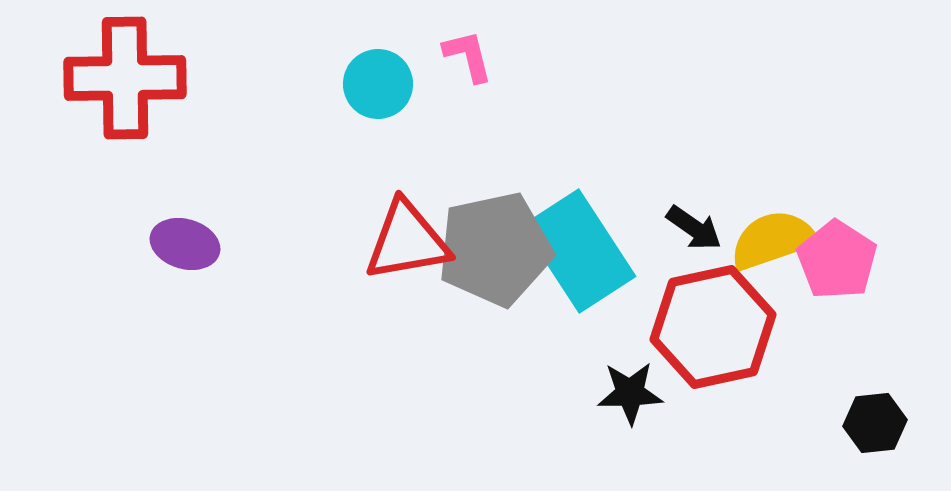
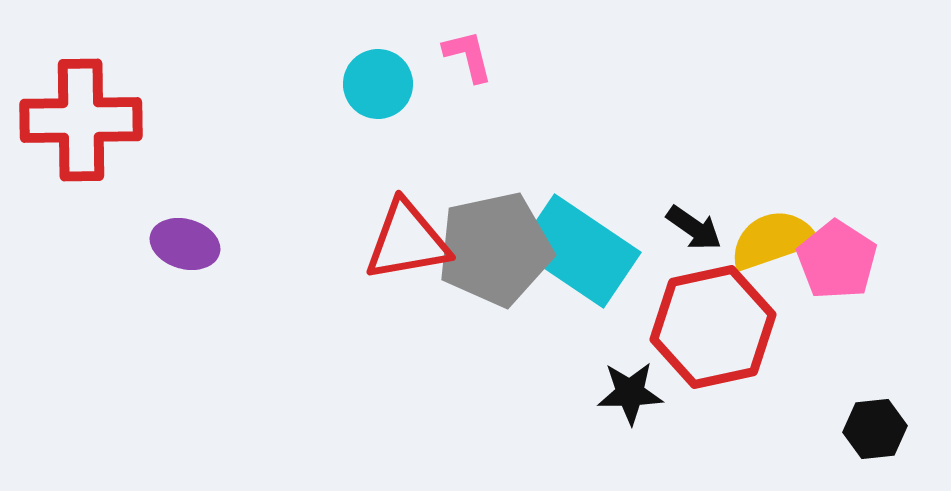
red cross: moved 44 px left, 42 px down
cyan rectangle: rotated 23 degrees counterclockwise
black hexagon: moved 6 px down
